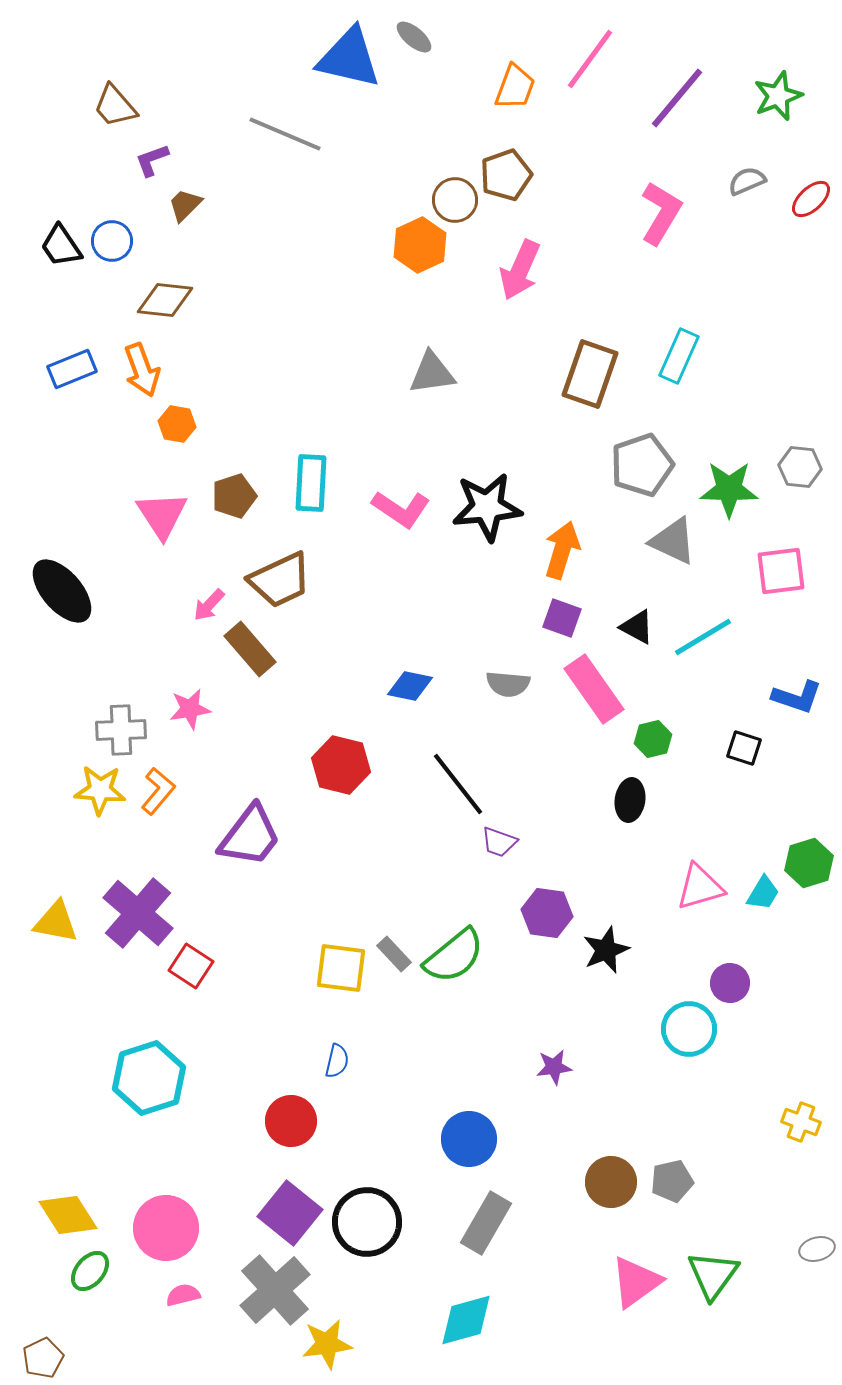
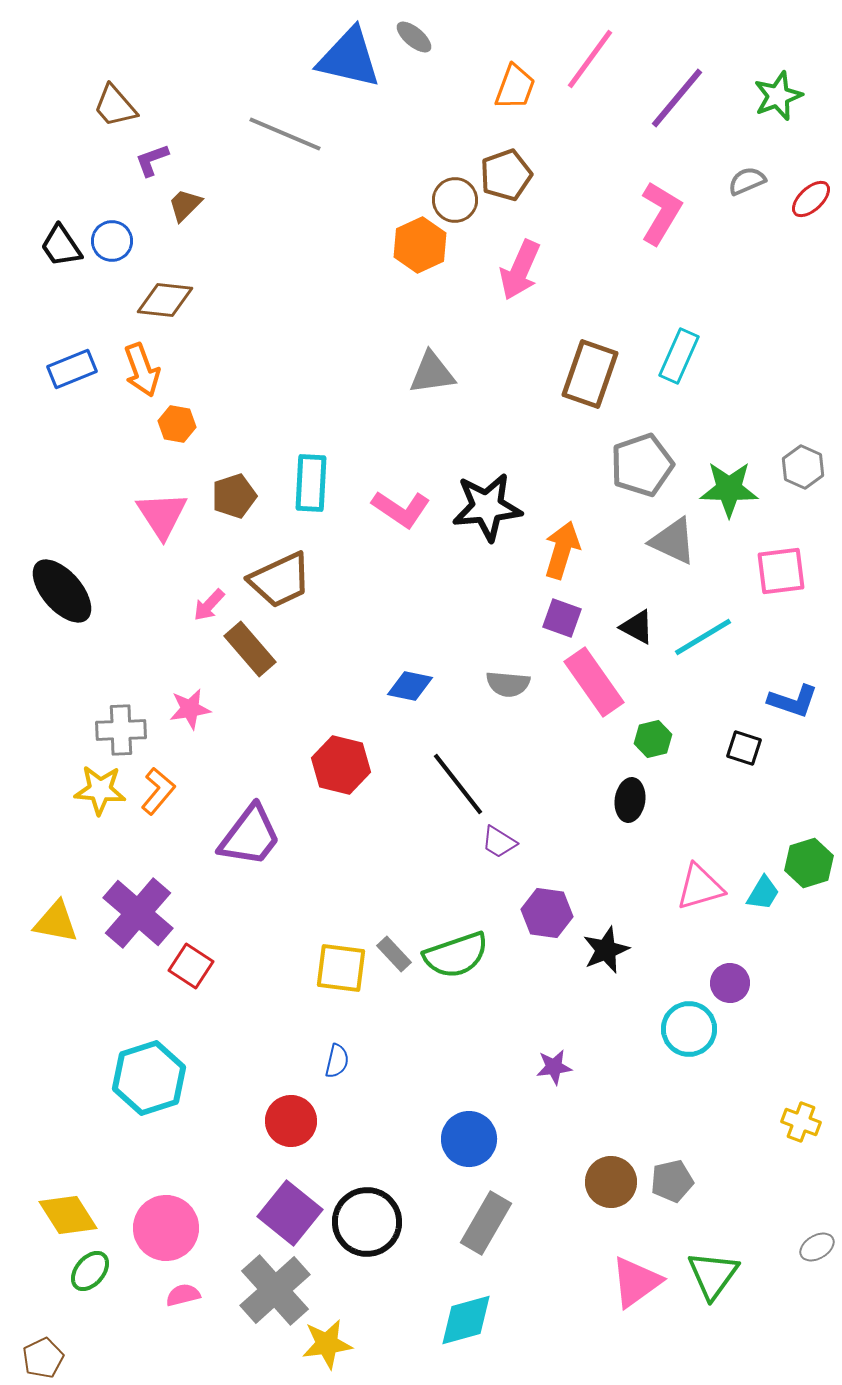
gray hexagon at (800, 467): moved 3 px right; rotated 18 degrees clockwise
pink rectangle at (594, 689): moved 7 px up
blue L-shape at (797, 697): moved 4 px left, 4 px down
purple trapezoid at (499, 842): rotated 12 degrees clockwise
green semicircle at (454, 956): moved 2 px right, 1 px up; rotated 20 degrees clockwise
gray ellipse at (817, 1249): moved 2 px up; rotated 16 degrees counterclockwise
